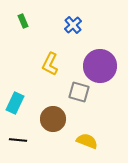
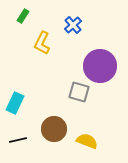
green rectangle: moved 5 px up; rotated 56 degrees clockwise
yellow L-shape: moved 8 px left, 21 px up
brown circle: moved 1 px right, 10 px down
black line: rotated 18 degrees counterclockwise
